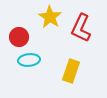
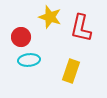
yellow star: rotated 15 degrees counterclockwise
red L-shape: rotated 12 degrees counterclockwise
red circle: moved 2 px right
